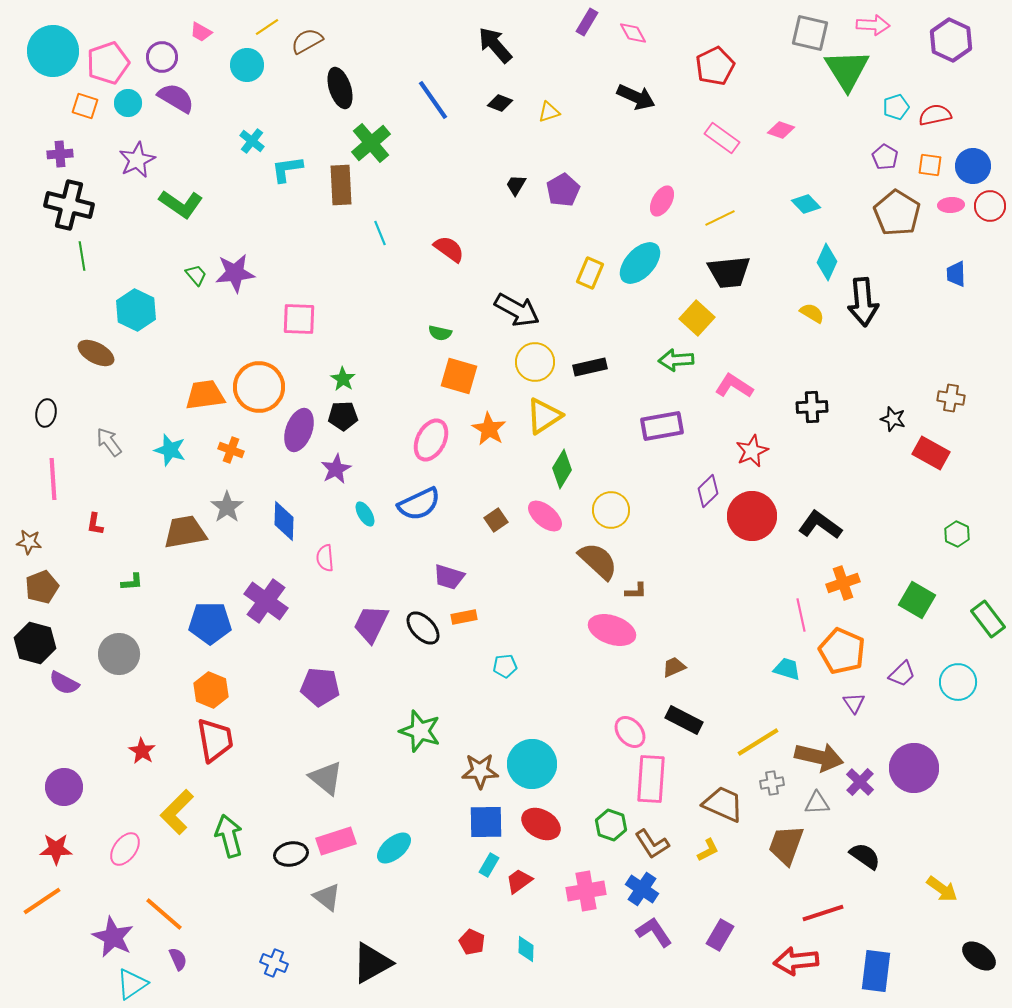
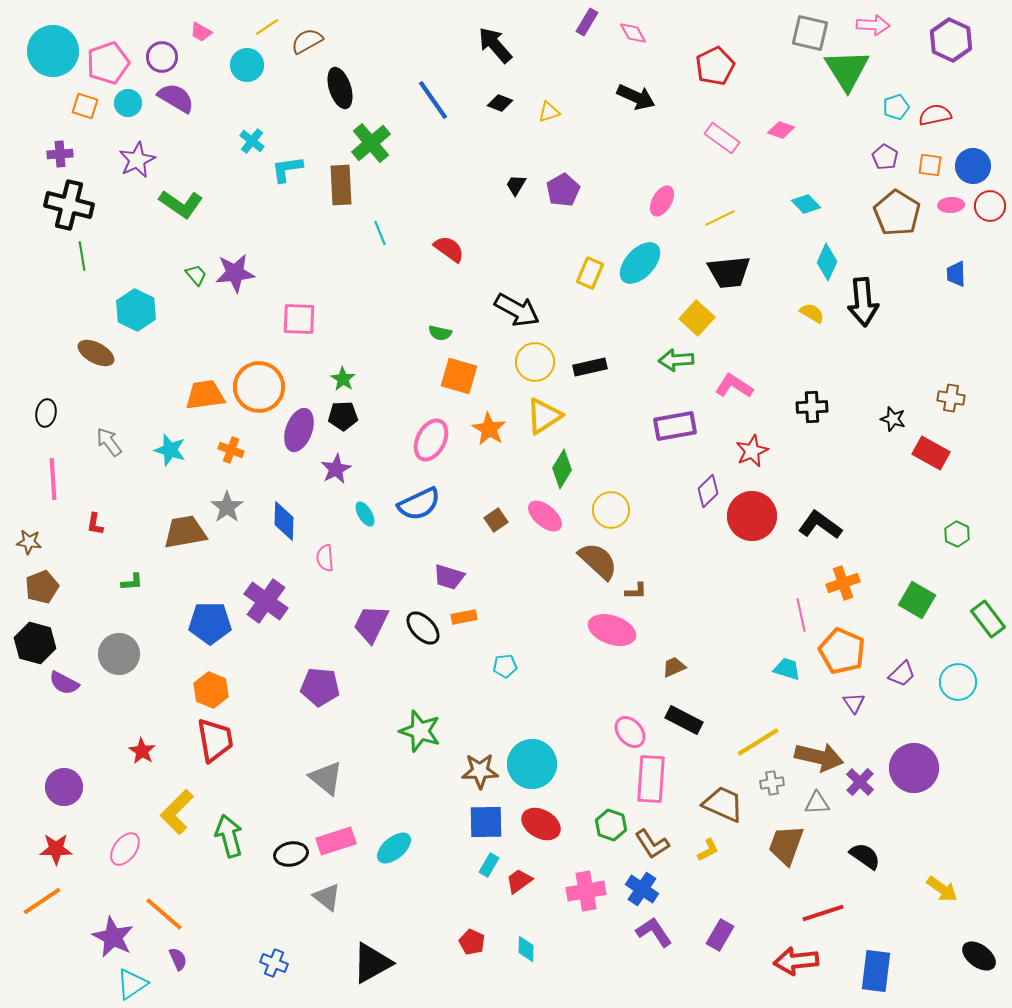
purple rectangle at (662, 426): moved 13 px right
